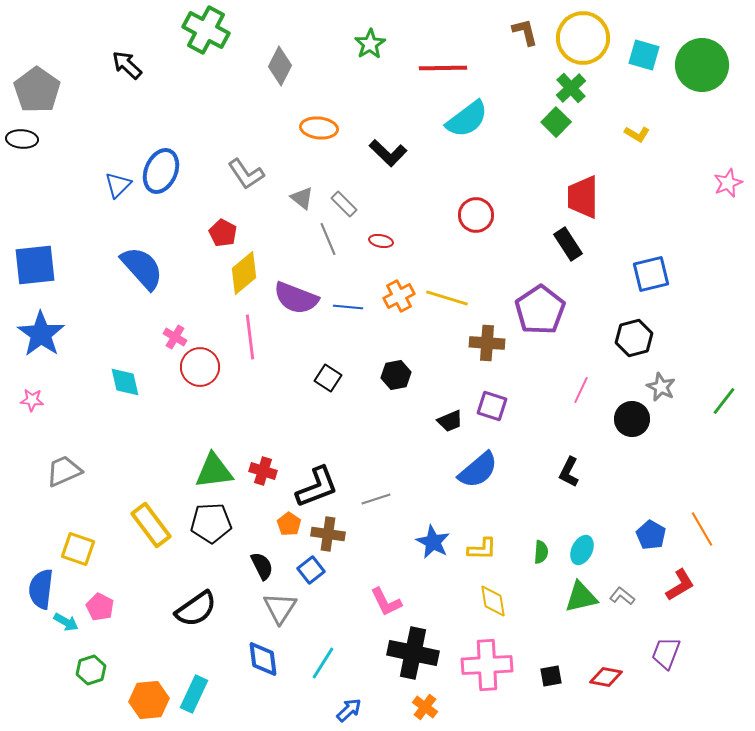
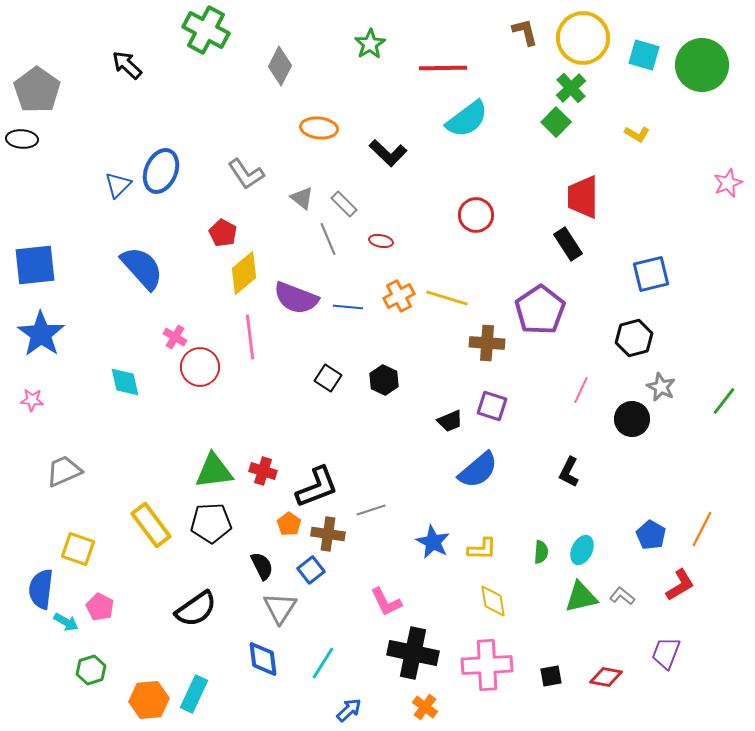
black hexagon at (396, 375): moved 12 px left, 5 px down; rotated 24 degrees counterclockwise
gray line at (376, 499): moved 5 px left, 11 px down
orange line at (702, 529): rotated 57 degrees clockwise
